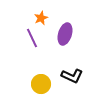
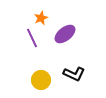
purple ellipse: rotated 35 degrees clockwise
black L-shape: moved 2 px right, 2 px up
yellow circle: moved 4 px up
